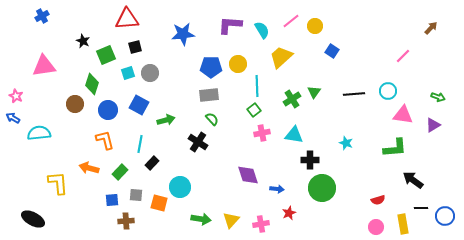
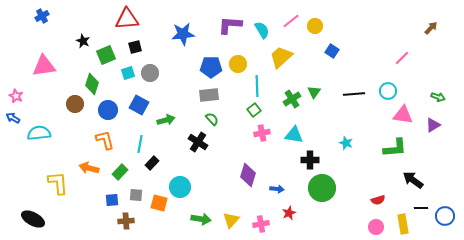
pink line at (403, 56): moved 1 px left, 2 px down
purple diamond at (248, 175): rotated 35 degrees clockwise
